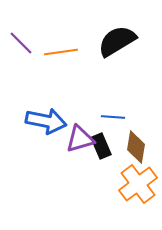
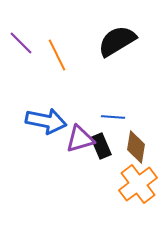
orange line: moved 4 px left, 3 px down; rotated 72 degrees clockwise
